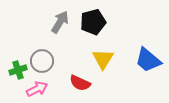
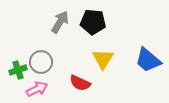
black pentagon: rotated 20 degrees clockwise
gray circle: moved 1 px left, 1 px down
